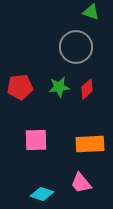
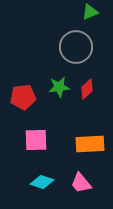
green triangle: moved 1 px left; rotated 42 degrees counterclockwise
red pentagon: moved 3 px right, 10 px down
cyan diamond: moved 12 px up
